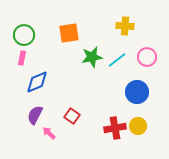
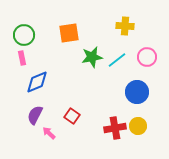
pink rectangle: rotated 24 degrees counterclockwise
